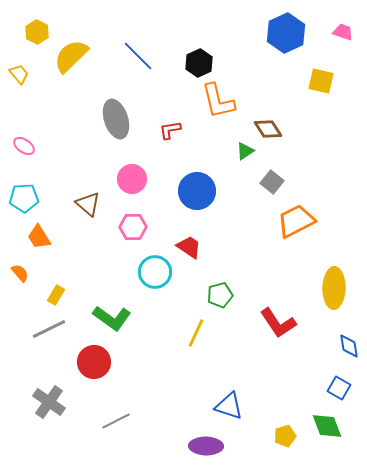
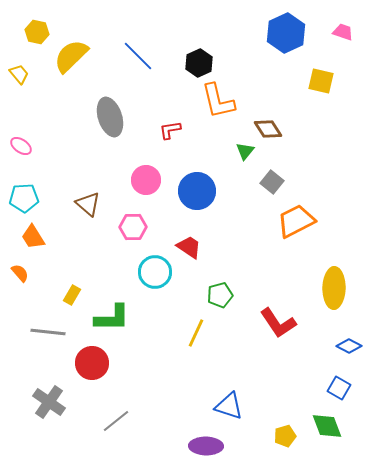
yellow hexagon at (37, 32): rotated 15 degrees counterclockwise
gray ellipse at (116, 119): moved 6 px left, 2 px up
pink ellipse at (24, 146): moved 3 px left
green triangle at (245, 151): rotated 18 degrees counterclockwise
pink circle at (132, 179): moved 14 px right, 1 px down
orange trapezoid at (39, 237): moved 6 px left
yellow rectangle at (56, 295): moved 16 px right
green L-shape at (112, 318): rotated 36 degrees counterclockwise
gray line at (49, 329): moved 1 px left, 3 px down; rotated 32 degrees clockwise
blue diamond at (349, 346): rotated 55 degrees counterclockwise
red circle at (94, 362): moved 2 px left, 1 px down
gray line at (116, 421): rotated 12 degrees counterclockwise
